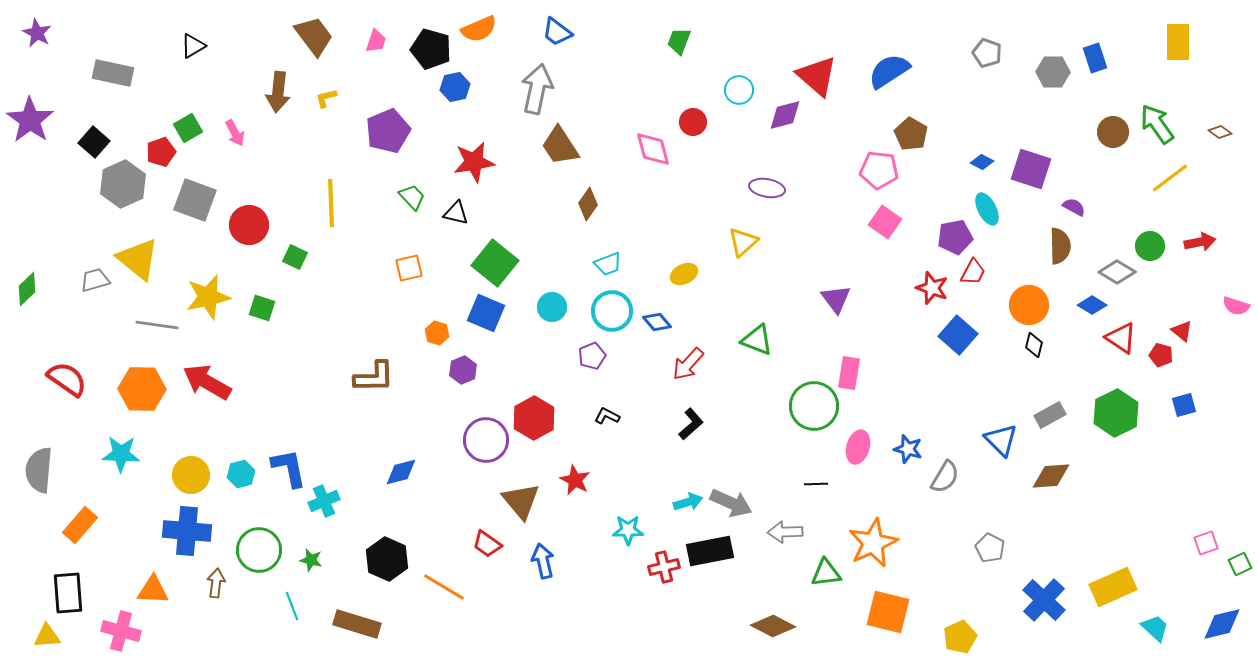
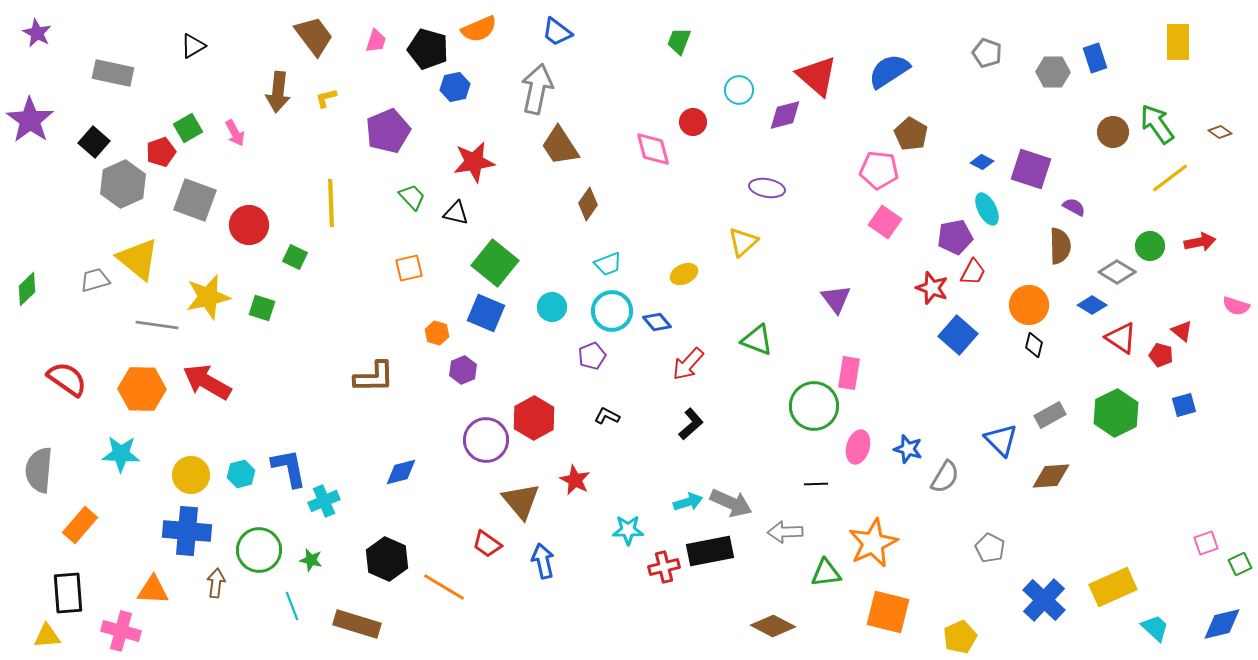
black pentagon at (431, 49): moved 3 px left
